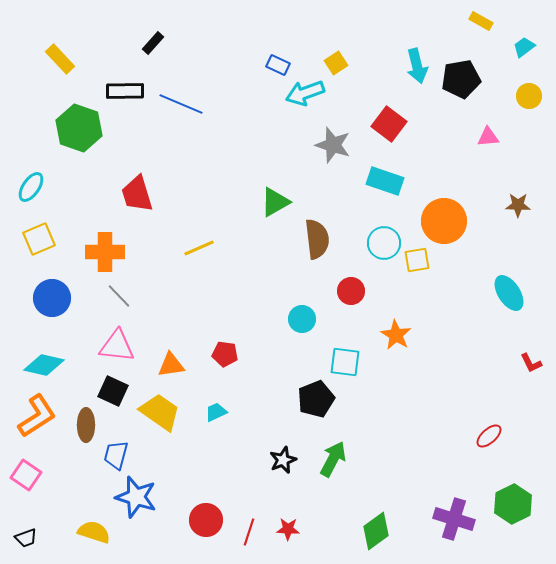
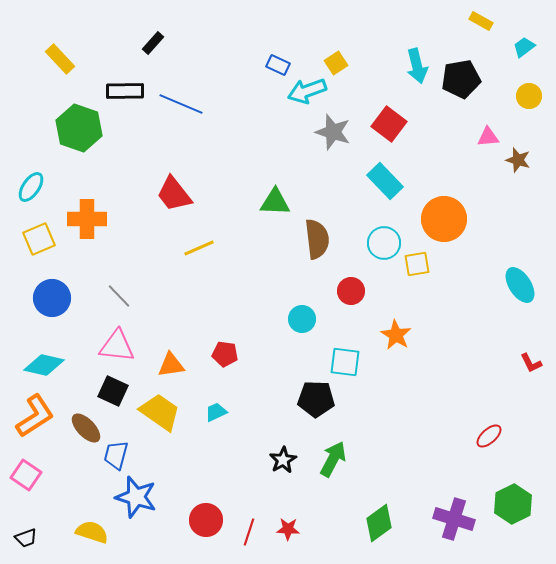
cyan arrow at (305, 93): moved 2 px right, 2 px up
gray star at (333, 145): moved 13 px up
cyan rectangle at (385, 181): rotated 27 degrees clockwise
red trapezoid at (137, 194): moved 37 px right; rotated 21 degrees counterclockwise
green triangle at (275, 202): rotated 32 degrees clockwise
brown star at (518, 205): moved 45 px up; rotated 15 degrees clockwise
orange circle at (444, 221): moved 2 px up
orange cross at (105, 252): moved 18 px left, 33 px up
yellow square at (417, 260): moved 4 px down
cyan ellipse at (509, 293): moved 11 px right, 8 px up
black pentagon at (316, 399): rotated 24 degrees clockwise
orange L-shape at (37, 416): moved 2 px left
brown ellipse at (86, 425): moved 3 px down; rotated 44 degrees counterclockwise
black star at (283, 460): rotated 8 degrees counterclockwise
green diamond at (376, 531): moved 3 px right, 8 px up
yellow semicircle at (94, 532): moved 2 px left
